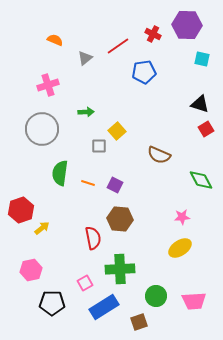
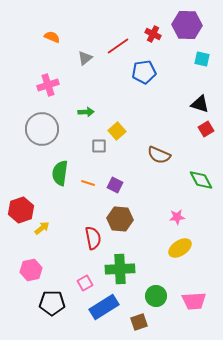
orange semicircle: moved 3 px left, 3 px up
pink star: moved 5 px left
